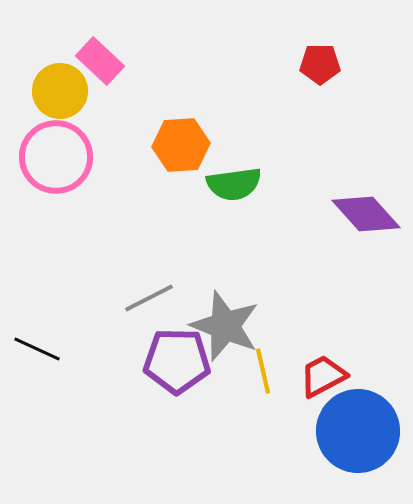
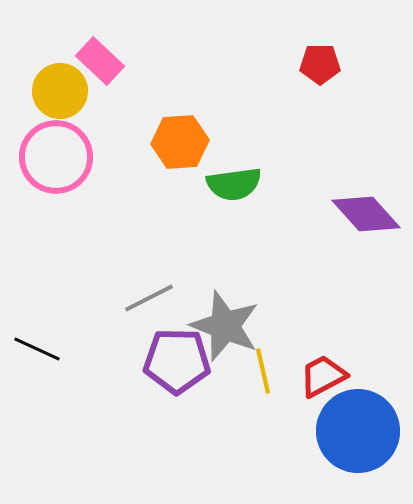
orange hexagon: moved 1 px left, 3 px up
